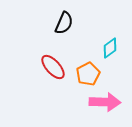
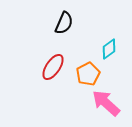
cyan diamond: moved 1 px left, 1 px down
red ellipse: rotated 76 degrees clockwise
pink arrow: moved 1 px right, 1 px down; rotated 140 degrees counterclockwise
